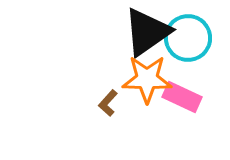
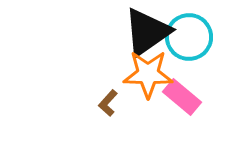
cyan circle: moved 1 px right, 1 px up
orange star: moved 1 px right, 5 px up
pink rectangle: rotated 15 degrees clockwise
